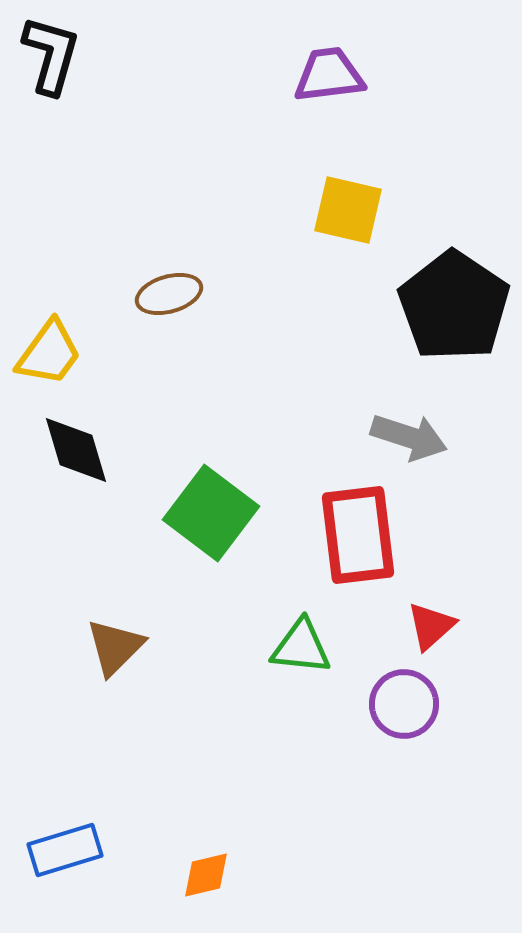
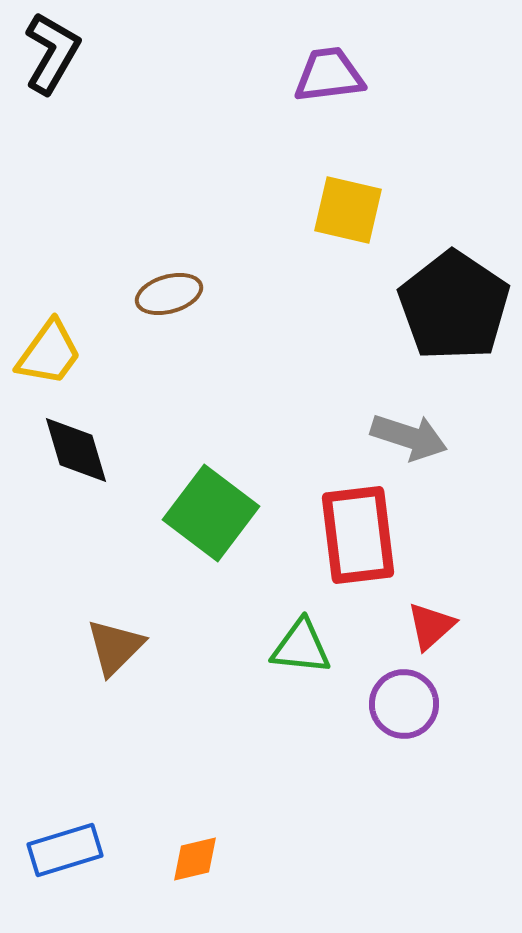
black L-shape: moved 1 px right, 2 px up; rotated 14 degrees clockwise
orange diamond: moved 11 px left, 16 px up
